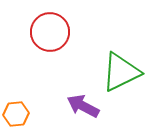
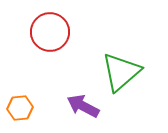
green triangle: rotated 15 degrees counterclockwise
orange hexagon: moved 4 px right, 6 px up
